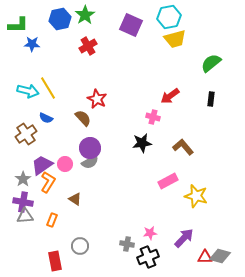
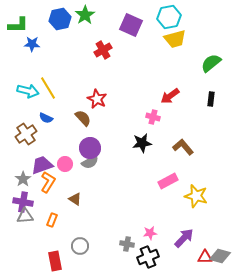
red cross: moved 15 px right, 4 px down
purple trapezoid: rotated 15 degrees clockwise
